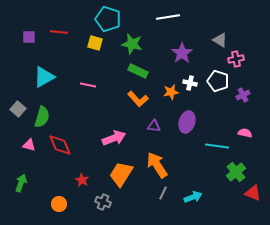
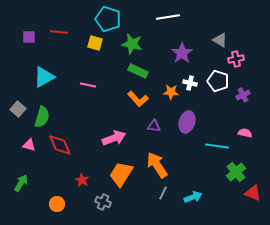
orange star: rotated 14 degrees clockwise
green arrow: rotated 12 degrees clockwise
orange circle: moved 2 px left
